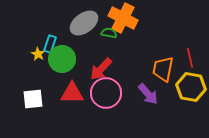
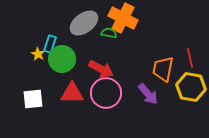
red arrow: rotated 105 degrees counterclockwise
